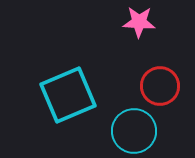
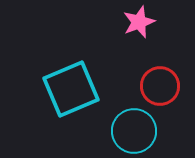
pink star: rotated 24 degrees counterclockwise
cyan square: moved 3 px right, 6 px up
